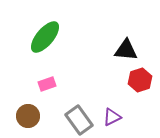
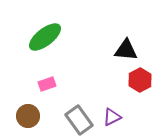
green ellipse: rotated 12 degrees clockwise
red hexagon: rotated 10 degrees counterclockwise
